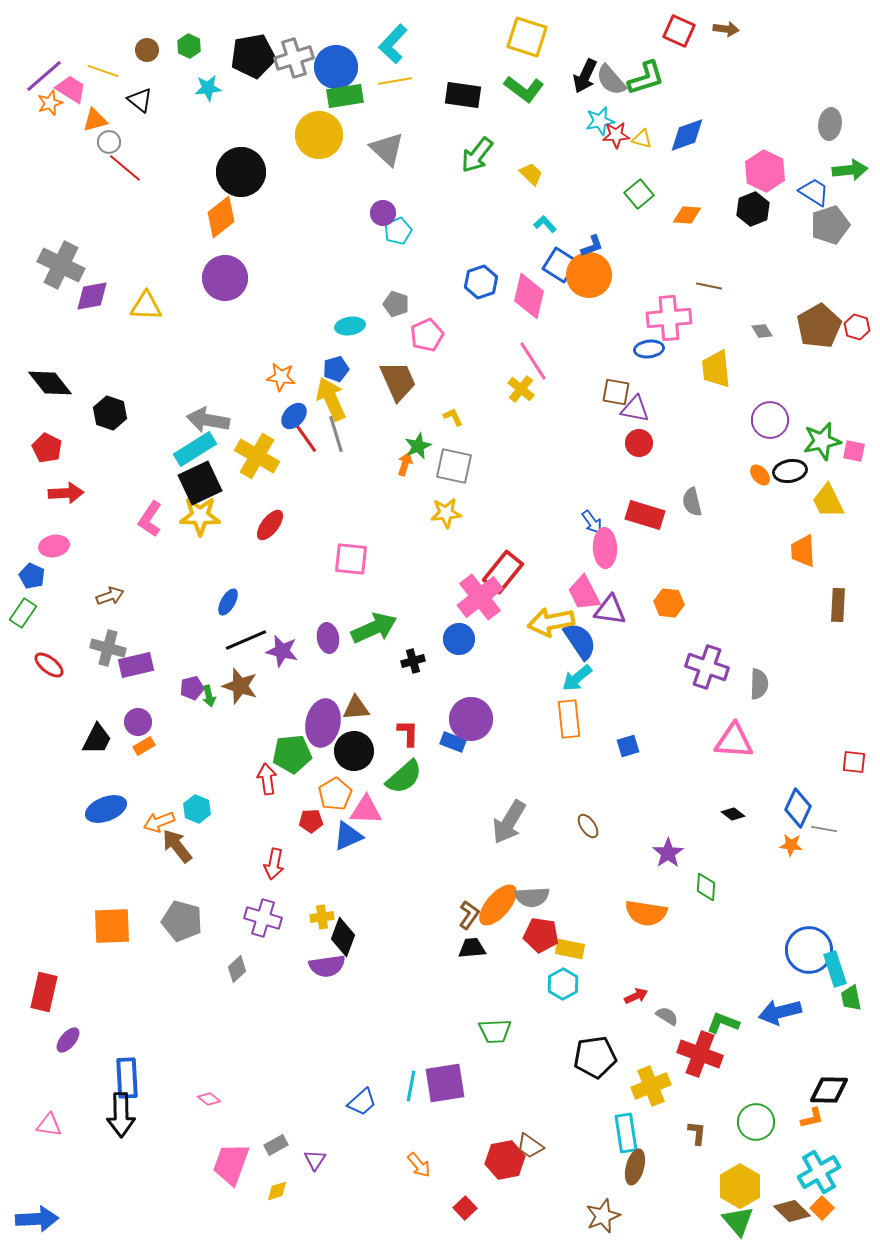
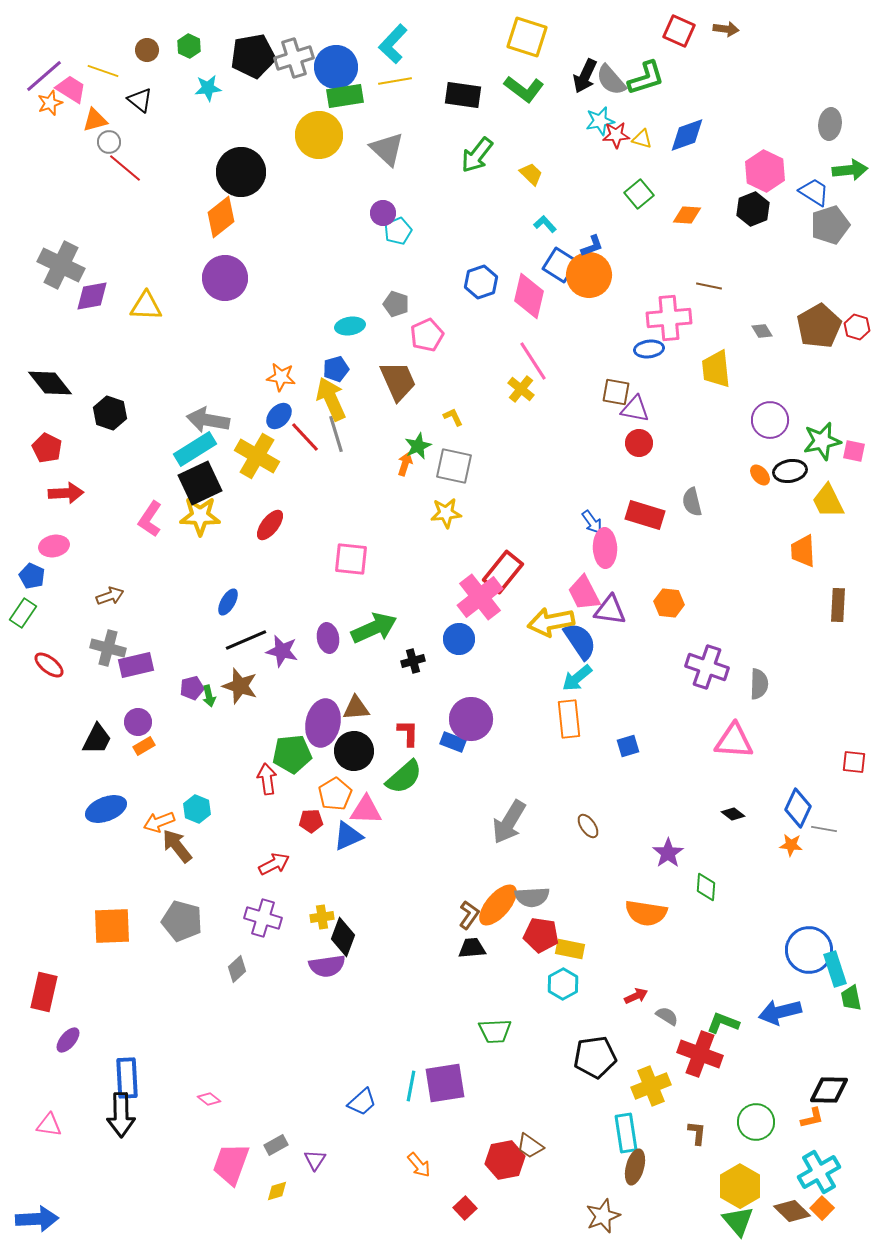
blue ellipse at (294, 416): moved 15 px left
red line at (305, 437): rotated 8 degrees counterclockwise
red arrow at (274, 864): rotated 128 degrees counterclockwise
